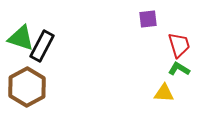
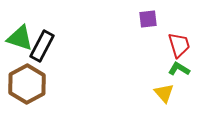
green triangle: moved 1 px left
brown hexagon: moved 3 px up
yellow triangle: rotated 45 degrees clockwise
